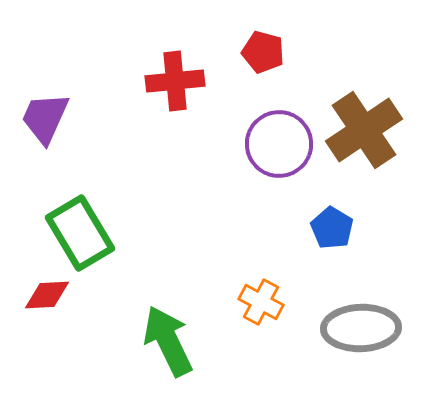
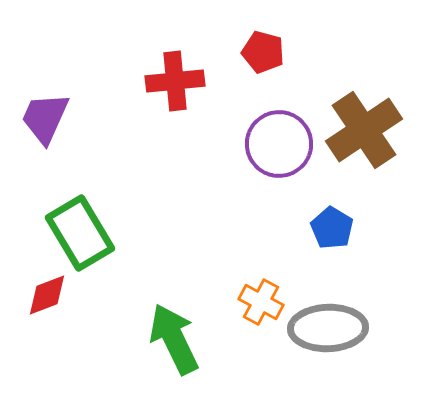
red diamond: rotated 18 degrees counterclockwise
gray ellipse: moved 33 px left
green arrow: moved 6 px right, 2 px up
